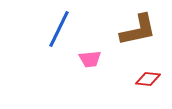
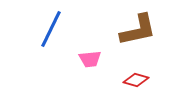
blue line: moved 8 px left
red diamond: moved 12 px left, 1 px down; rotated 10 degrees clockwise
